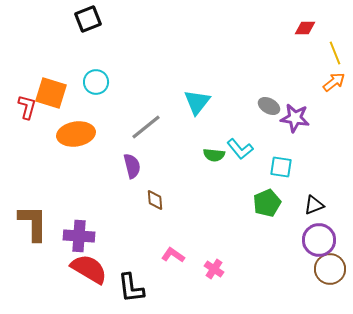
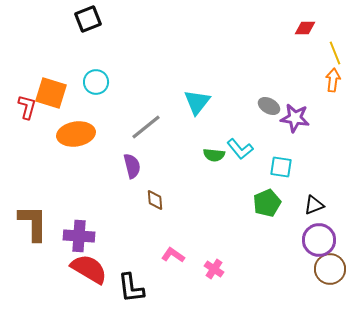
orange arrow: moved 1 px left, 2 px up; rotated 45 degrees counterclockwise
